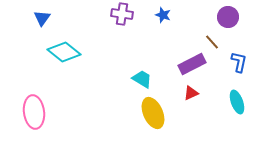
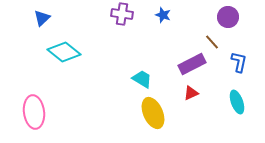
blue triangle: rotated 12 degrees clockwise
